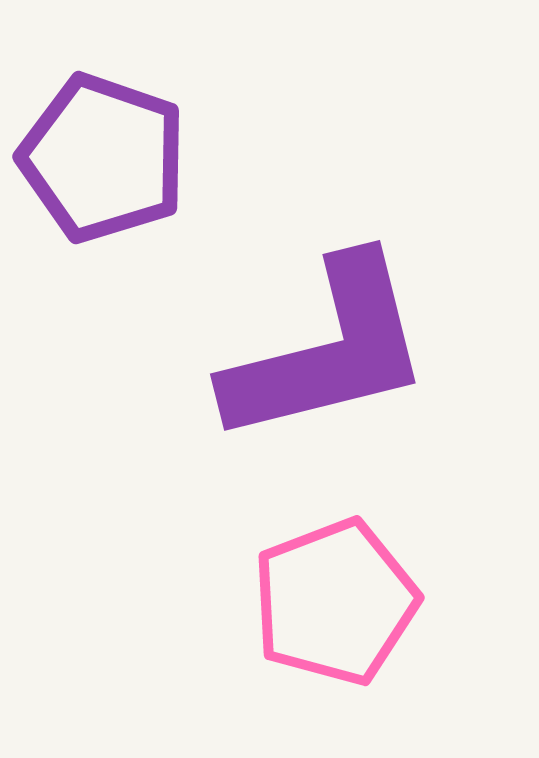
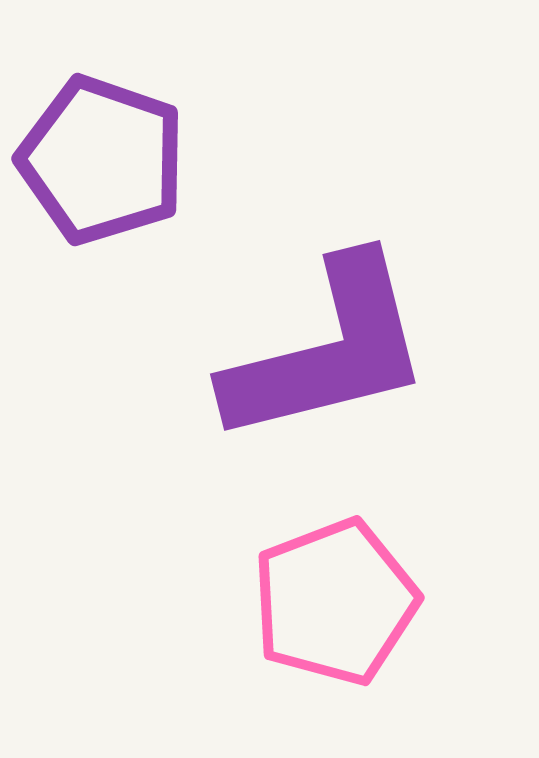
purple pentagon: moved 1 px left, 2 px down
